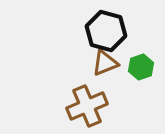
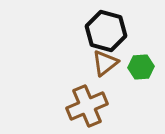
brown triangle: rotated 16 degrees counterclockwise
green hexagon: rotated 15 degrees clockwise
